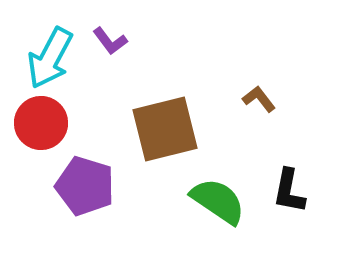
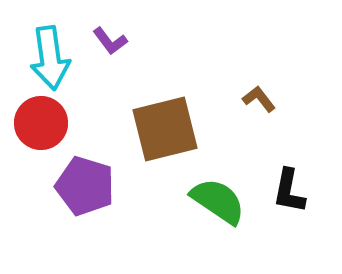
cyan arrow: rotated 36 degrees counterclockwise
